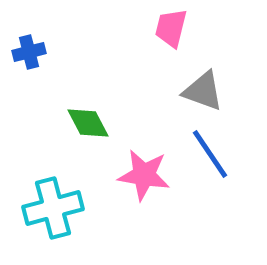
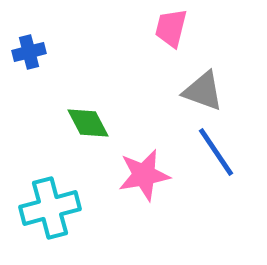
blue line: moved 6 px right, 2 px up
pink star: rotated 20 degrees counterclockwise
cyan cross: moved 3 px left
